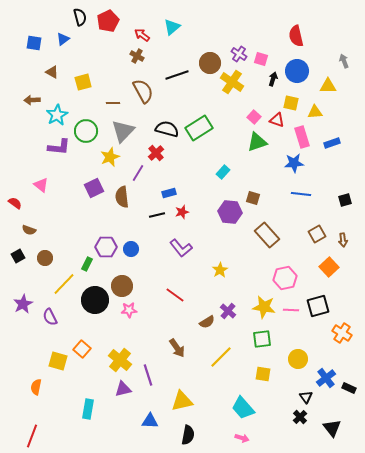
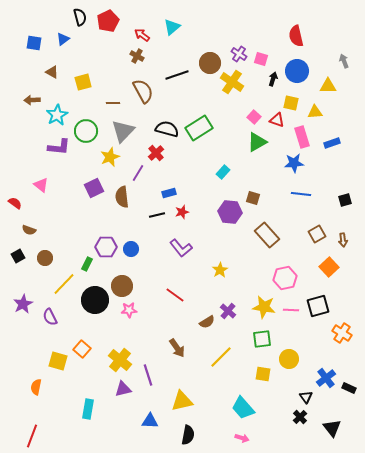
green triangle at (257, 142): rotated 10 degrees counterclockwise
yellow circle at (298, 359): moved 9 px left
